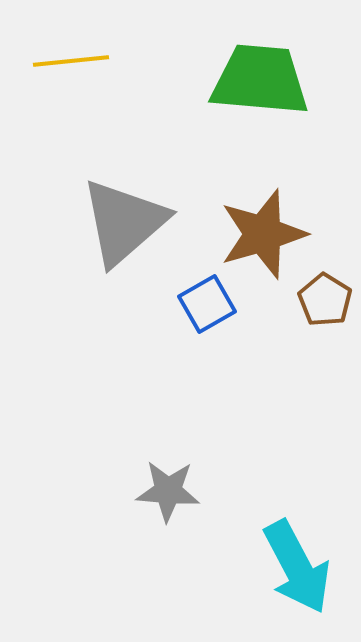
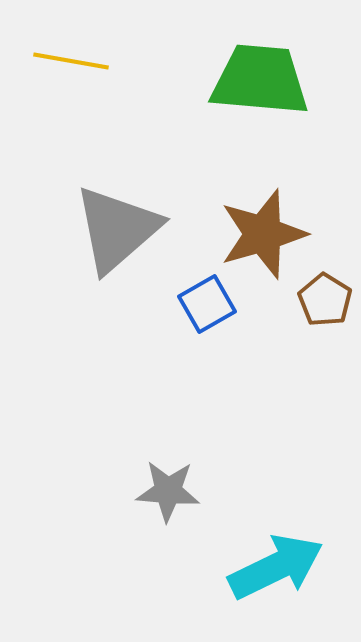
yellow line: rotated 16 degrees clockwise
gray triangle: moved 7 px left, 7 px down
cyan arrow: moved 21 px left; rotated 88 degrees counterclockwise
